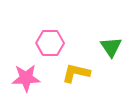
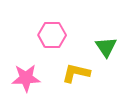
pink hexagon: moved 2 px right, 8 px up
green triangle: moved 5 px left
